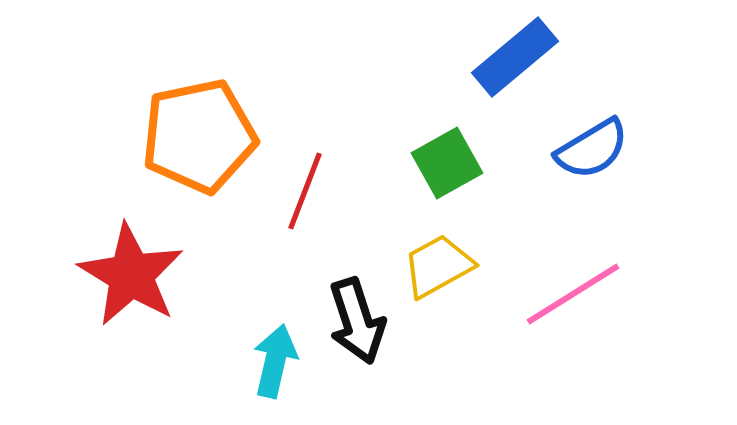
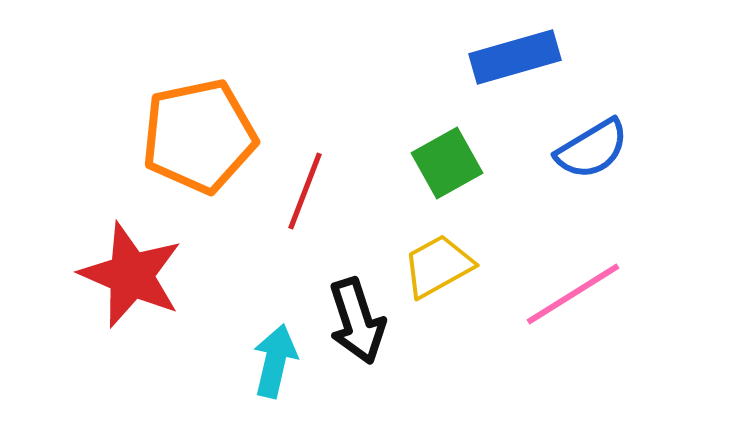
blue rectangle: rotated 24 degrees clockwise
red star: rotated 8 degrees counterclockwise
